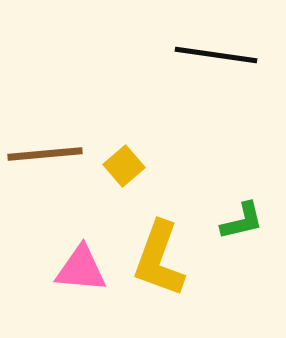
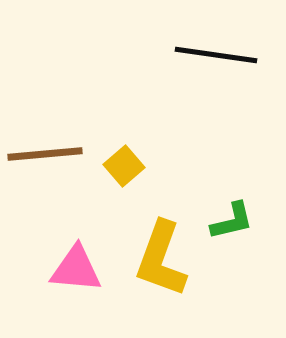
green L-shape: moved 10 px left
yellow L-shape: moved 2 px right
pink triangle: moved 5 px left
